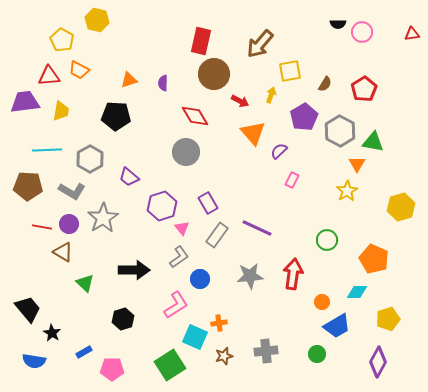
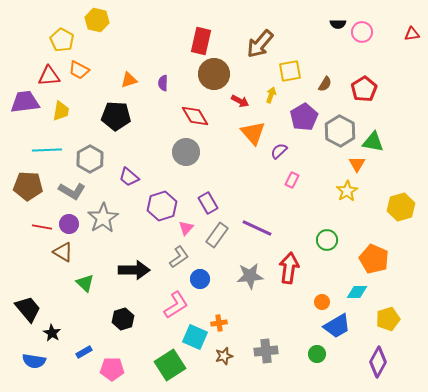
pink triangle at (182, 228): moved 4 px right; rotated 21 degrees clockwise
red arrow at (293, 274): moved 4 px left, 6 px up
